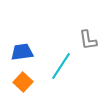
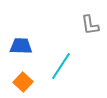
gray L-shape: moved 2 px right, 15 px up
blue trapezoid: moved 1 px left, 6 px up; rotated 10 degrees clockwise
